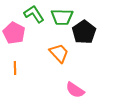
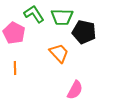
black pentagon: rotated 25 degrees counterclockwise
pink semicircle: rotated 96 degrees counterclockwise
